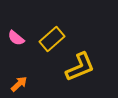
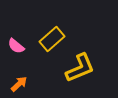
pink semicircle: moved 8 px down
yellow L-shape: moved 1 px down
